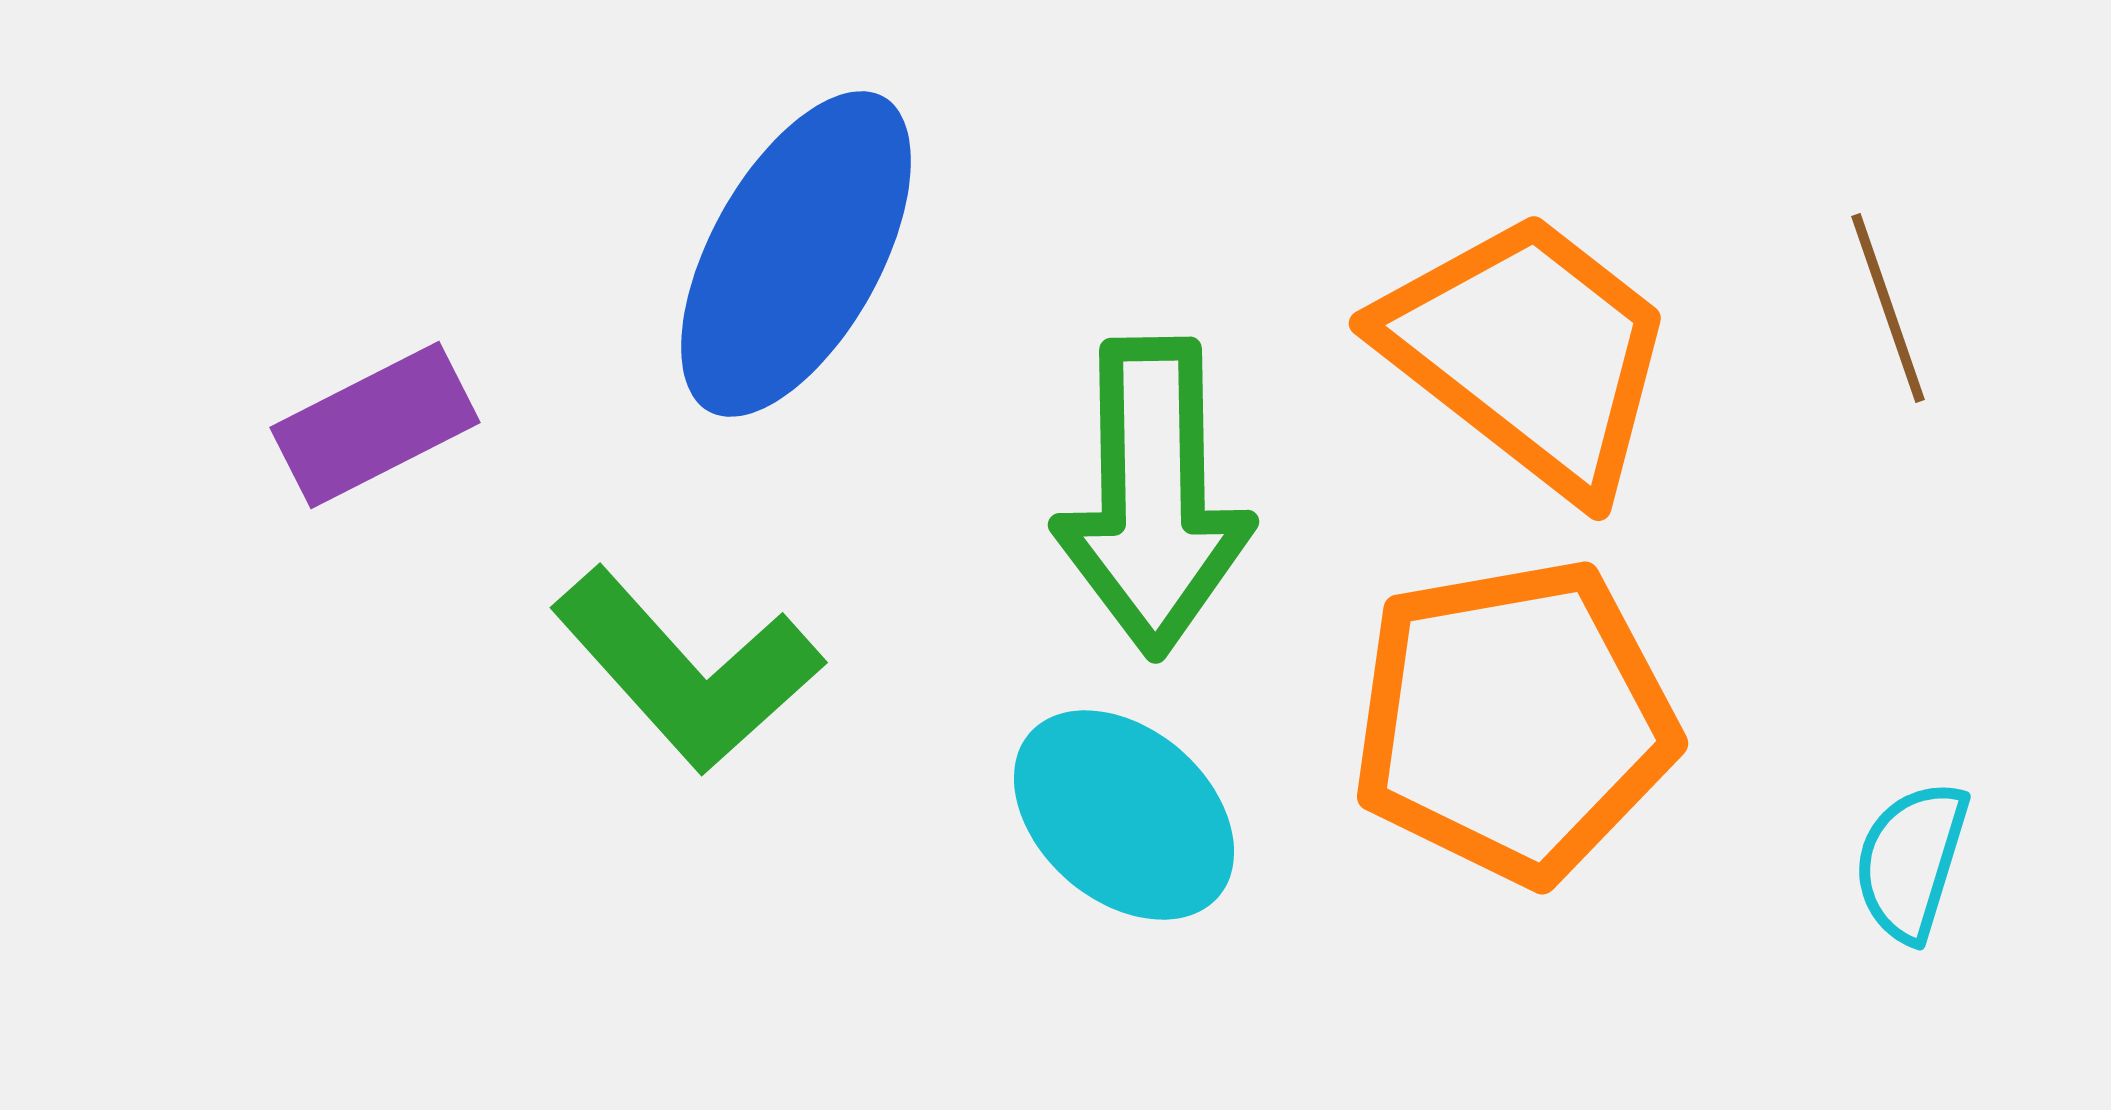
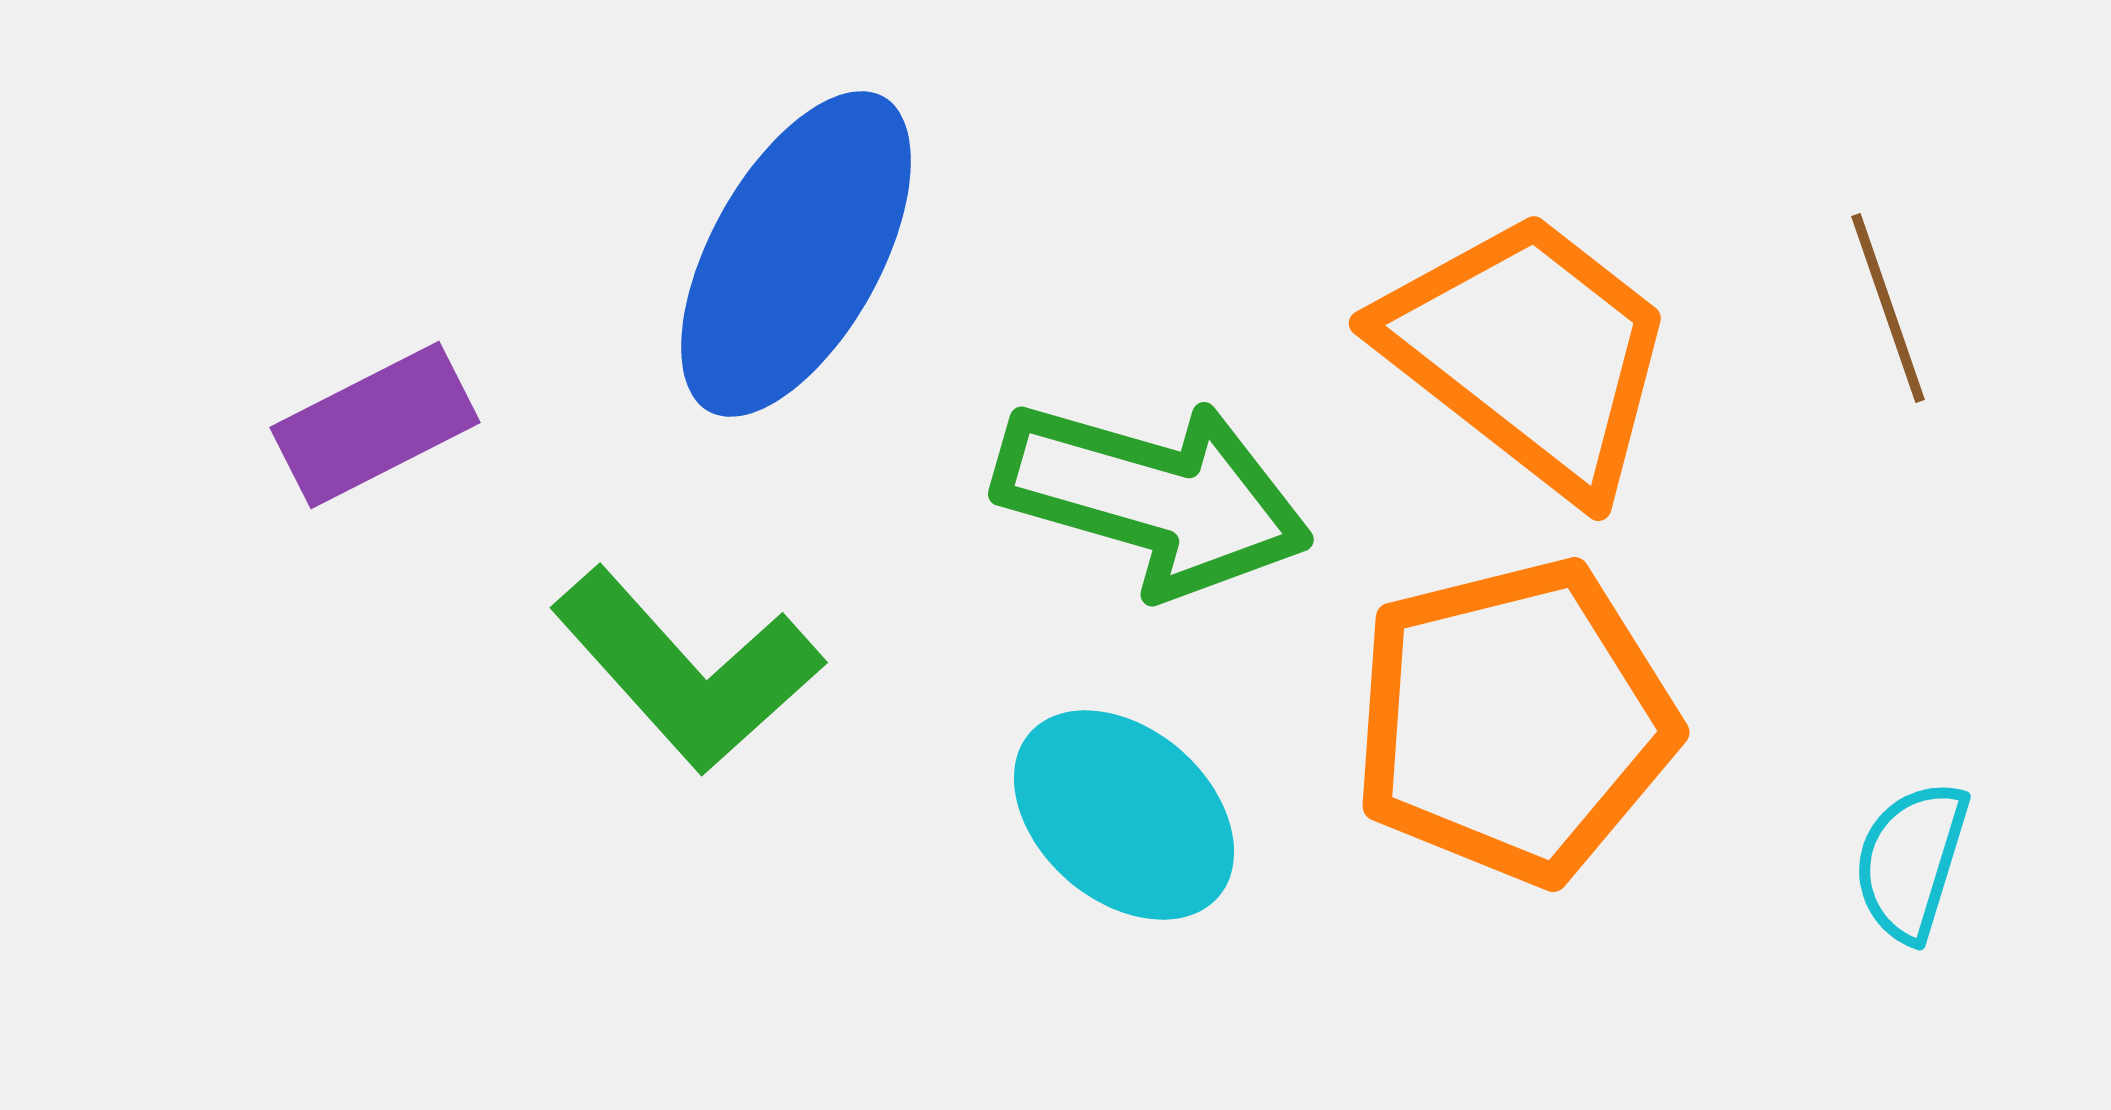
green arrow: rotated 73 degrees counterclockwise
orange pentagon: rotated 4 degrees counterclockwise
